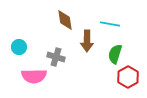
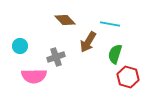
brown diamond: rotated 35 degrees counterclockwise
brown arrow: moved 1 px right, 1 px down; rotated 30 degrees clockwise
cyan circle: moved 1 px right, 1 px up
gray cross: rotated 36 degrees counterclockwise
red hexagon: rotated 15 degrees counterclockwise
